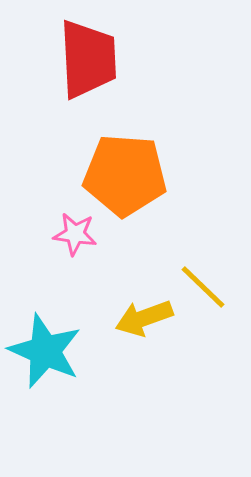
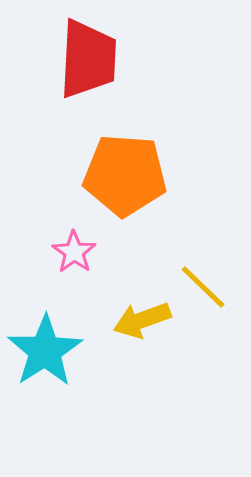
red trapezoid: rotated 6 degrees clockwise
pink star: moved 1 px left, 18 px down; rotated 27 degrees clockwise
yellow arrow: moved 2 px left, 2 px down
cyan star: rotated 16 degrees clockwise
